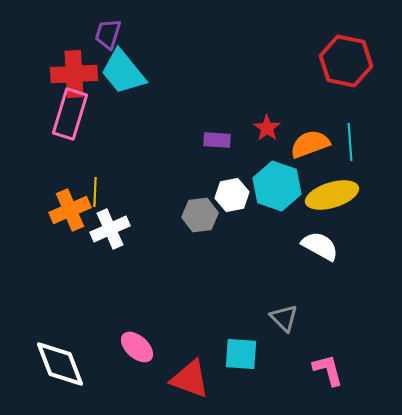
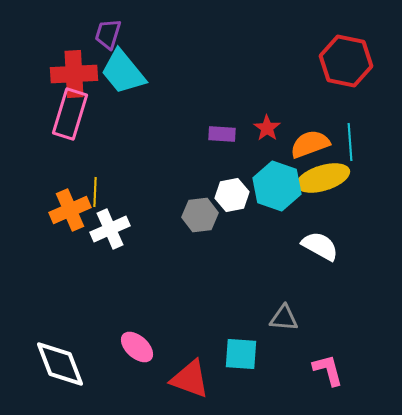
purple rectangle: moved 5 px right, 6 px up
yellow ellipse: moved 9 px left, 17 px up
gray triangle: rotated 40 degrees counterclockwise
